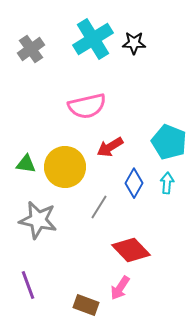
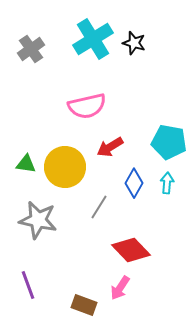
black star: rotated 15 degrees clockwise
cyan pentagon: rotated 12 degrees counterclockwise
brown rectangle: moved 2 px left
